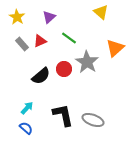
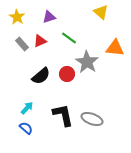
purple triangle: rotated 24 degrees clockwise
orange triangle: rotated 48 degrees clockwise
red circle: moved 3 px right, 5 px down
gray ellipse: moved 1 px left, 1 px up
